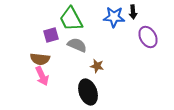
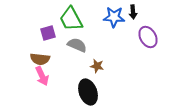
purple square: moved 3 px left, 2 px up
